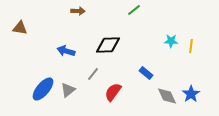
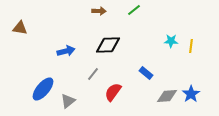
brown arrow: moved 21 px right
blue arrow: rotated 150 degrees clockwise
gray triangle: moved 11 px down
gray diamond: rotated 70 degrees counterclockwise
